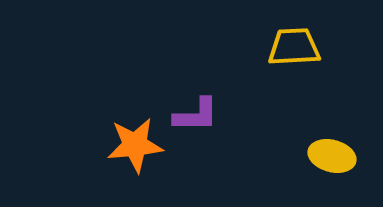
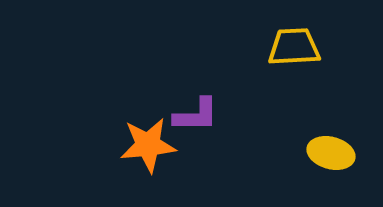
orange star: moved 13 px right
yellow ellipse: moved 1 px left, 3 px up
